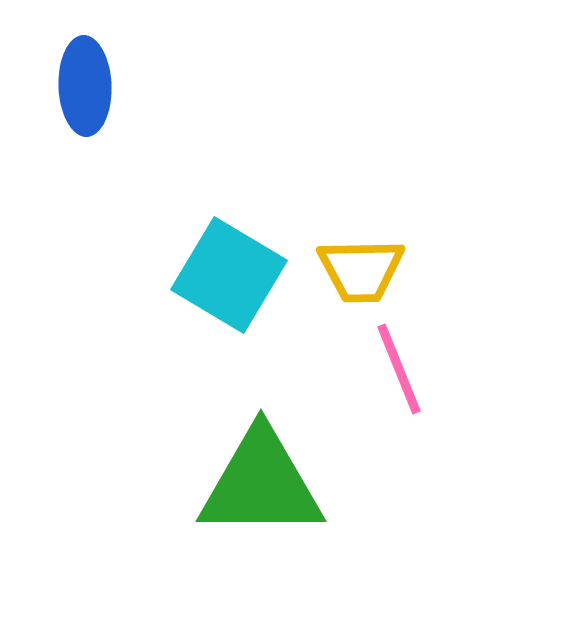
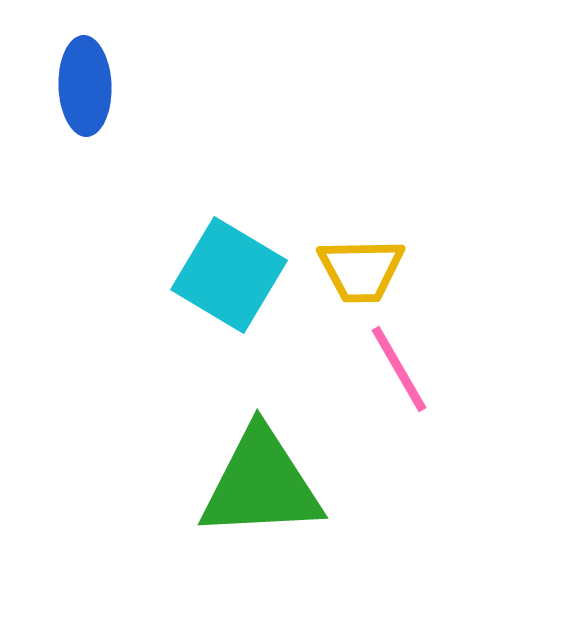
pink line: rotated 8 degrees counterclockwise
green triangle: rotated 3 degrees counterclockwise
